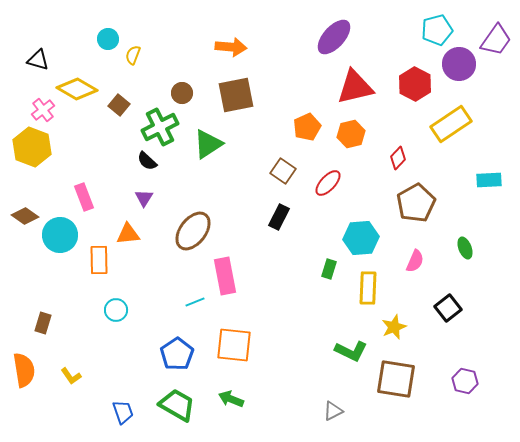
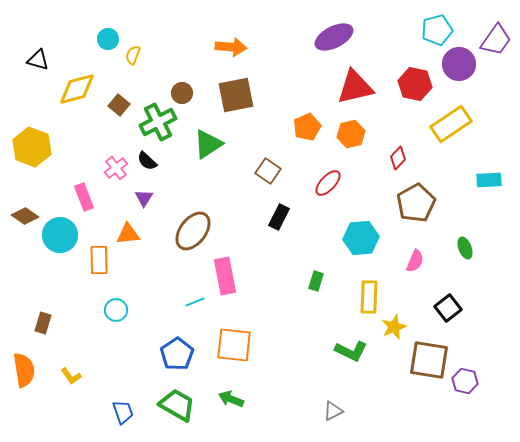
purple ellipse at (334, 37): rotated 21 degrees clockwise
red hexagon at (415, 84): rotated 16 degrees counterclockwise
yellow diamond at (77, 89): rotated 45 degrees counterclockwise
pink cross at (43, 110): moved 73 px right, 58 px down
green cross at (160, 127): moved 2 px left, 5 px up
brown square at (283, 171): moved 15 px left
green rectangle at (329, 269): moved 13 px left, 12 px down
yellow rectangle at (368, 288): moved 1 px right, 9 px down
brown square at (396, 379): moved 33 px right, 19 px up
